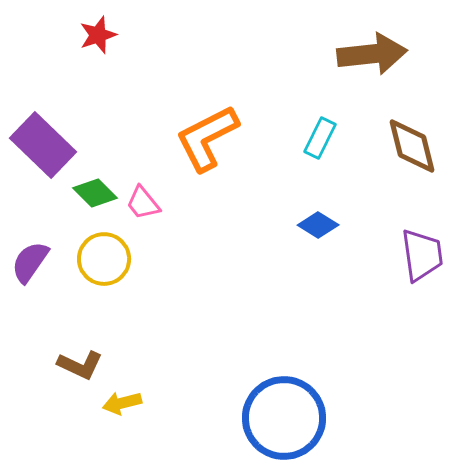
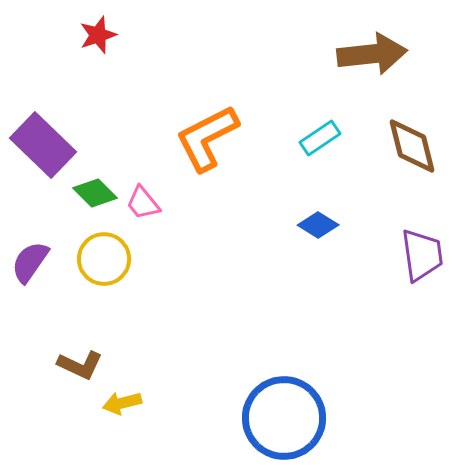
cyan rectangle: rotated 30 degrees clockwise
